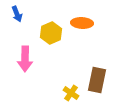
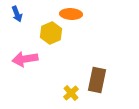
orange ellipse: moved 11 px left, 9 px up
pink arrow: rotated 80 degrees clockwise
yellow cross: rotated 14 degrees clockwise
